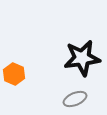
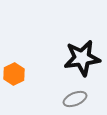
orange hexagon: rotated 10 degrees clockwise
